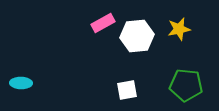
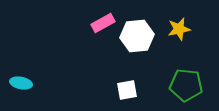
cyan ellipse: rotated 10 degrees clockwise
